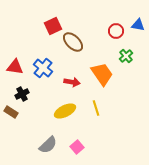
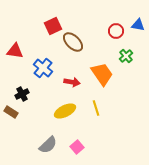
red triangle: moved 16 px up
